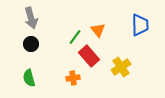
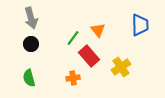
green line: moved 2 px left, 1 px down
